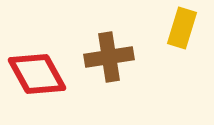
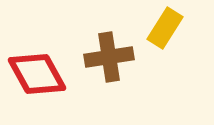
yellow rectangle: moved 17 px left; rotated 15 degrees clockwise
